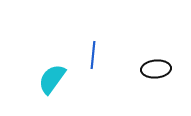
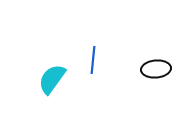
blue line: moved 5 px down
